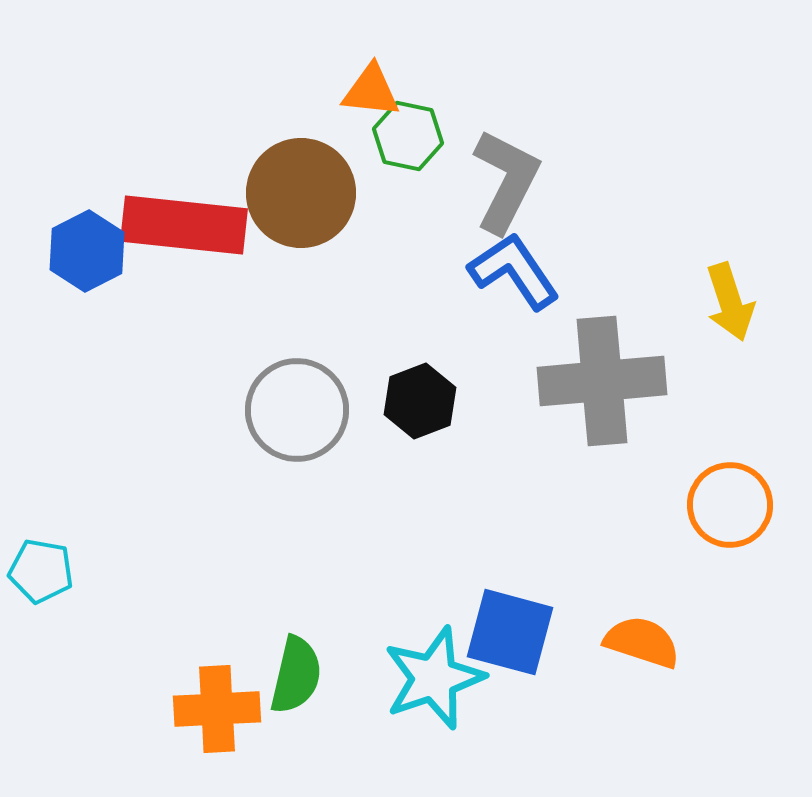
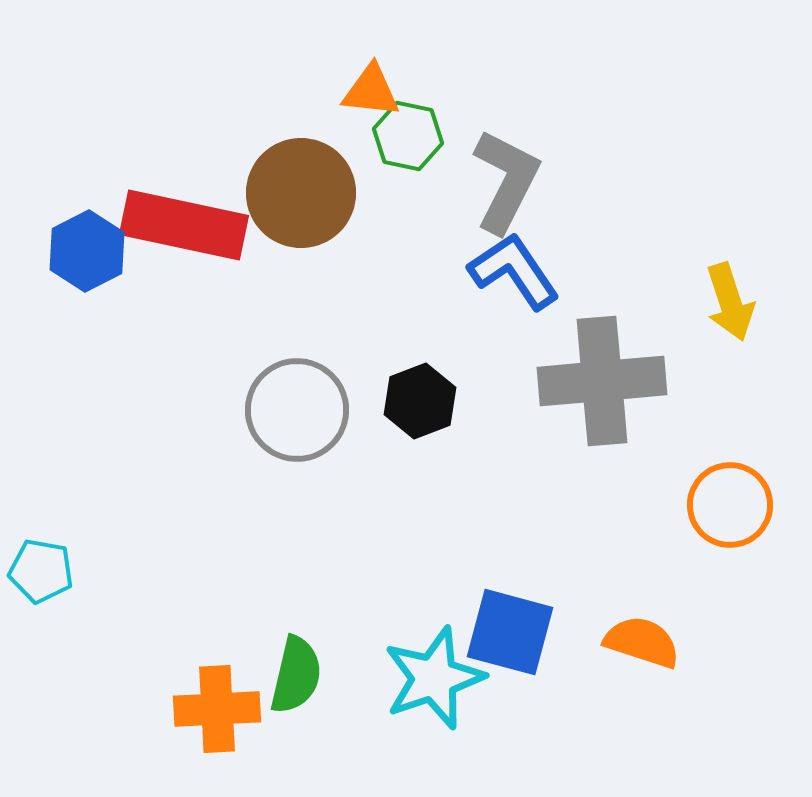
red rectangle: rotated 6 degrees clockwise
